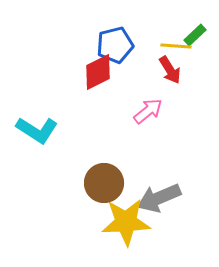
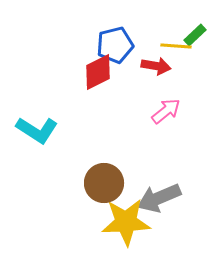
red arrow: moved 14 px left, 4 px up; rotated 48 degrees counterclockwise
pink arrow: moved 18 px right
